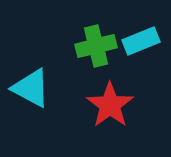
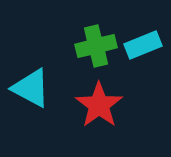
cyan rectangle: moved 2 px right, 4 px down
red star: moved 11 px left
